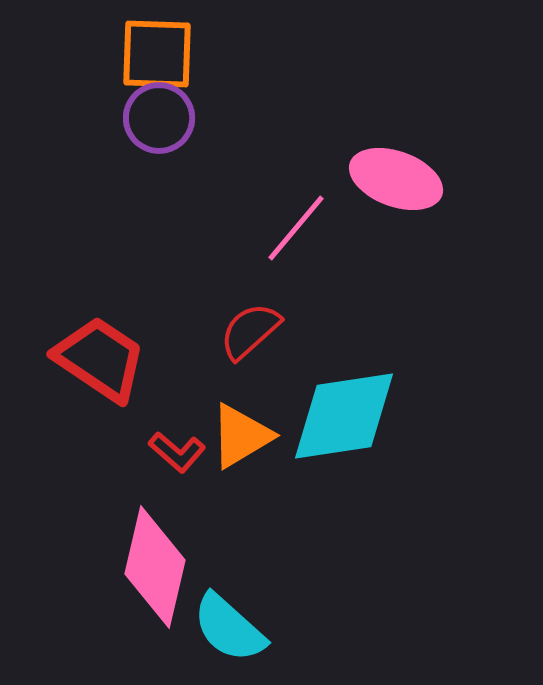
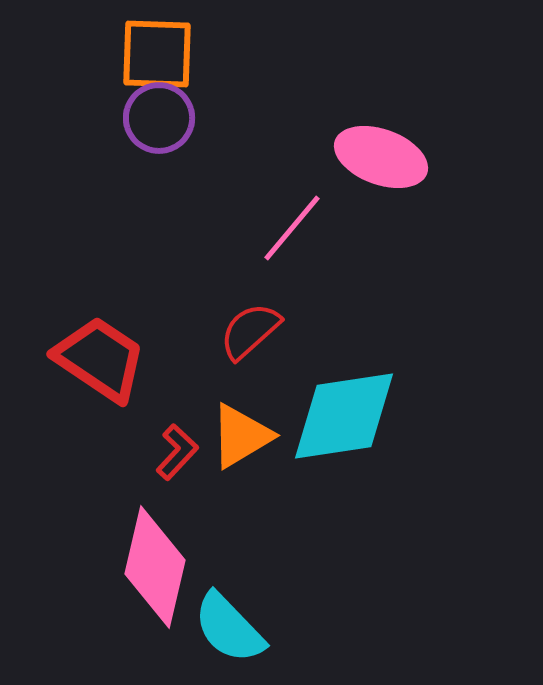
pink ellipse: moved 15 px left, 22 px up
pink line: moved 4 px left
red L-shape: rotated 88 degrees counterclockwise
cyan semicircle: rotated 4 degrees clockwise
